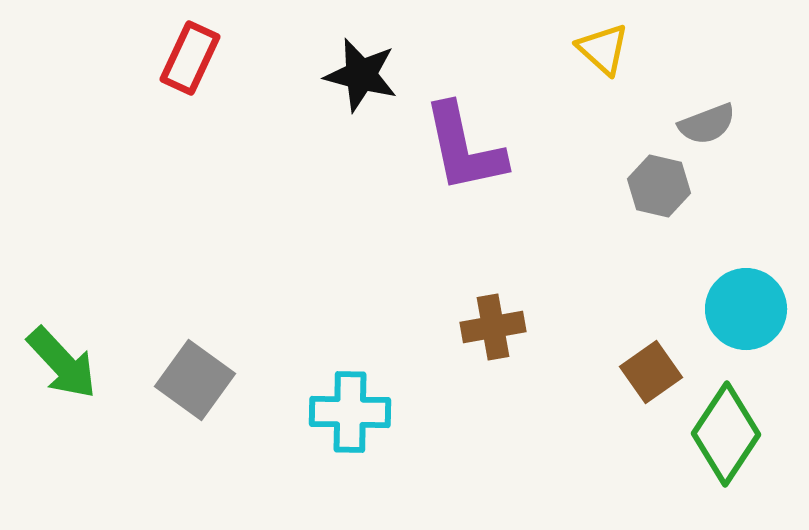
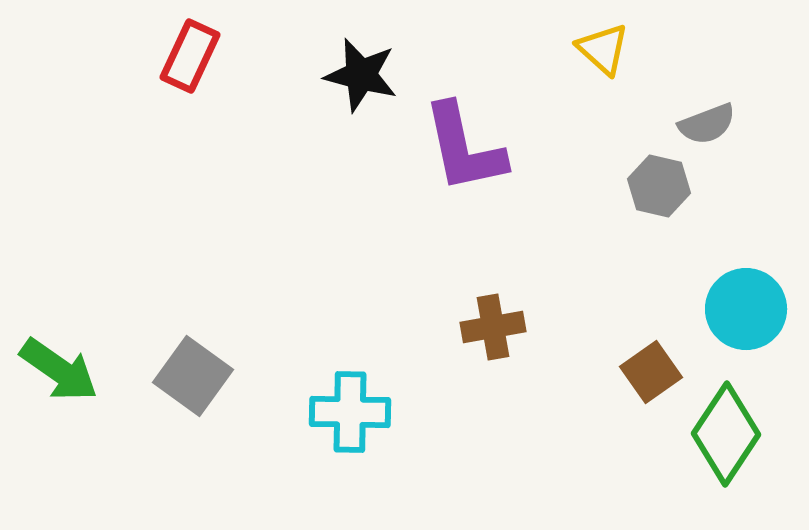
red rectangle: moved 2 px up
green arrow: moved 3 px left, 7 px down; rotated 12 degrees counterclockwise
gray square: moved 2 px left, 4 px up
